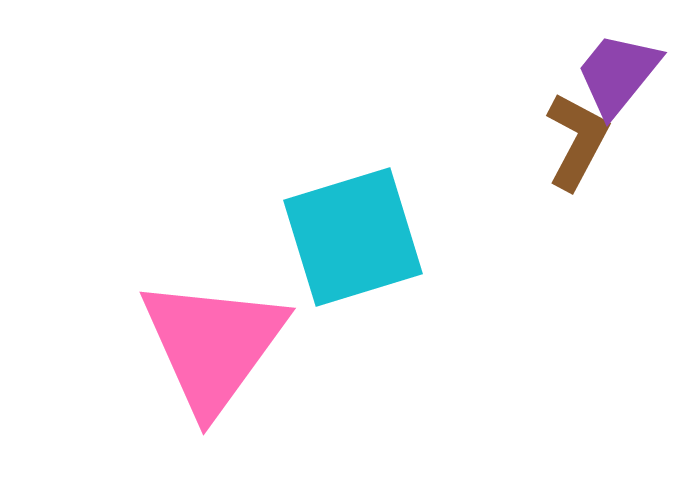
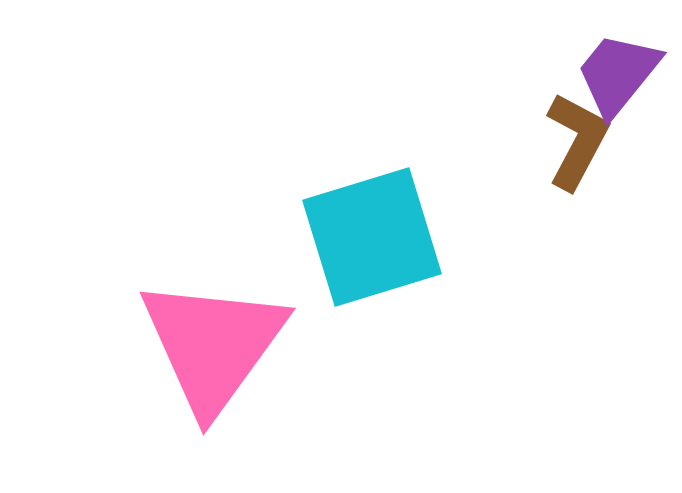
cyan square: moved 19 px right
